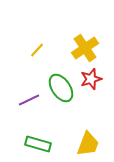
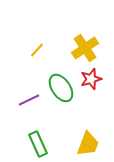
green rectangle: rotated 50 degrees clockwise
